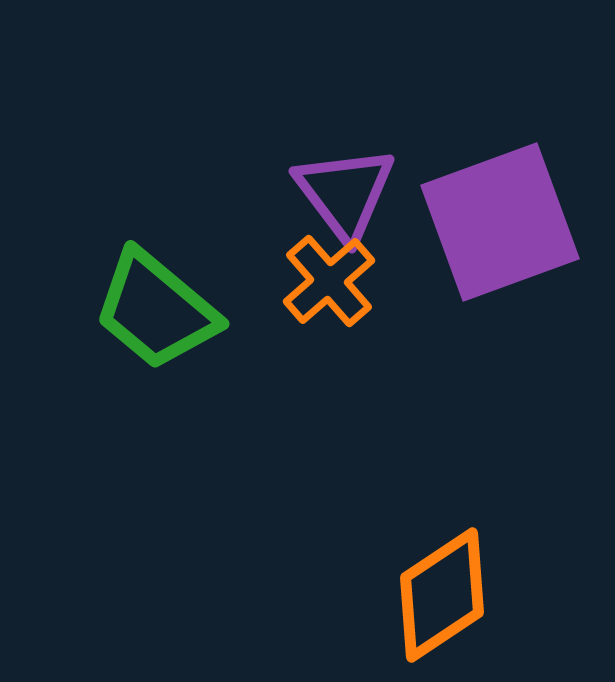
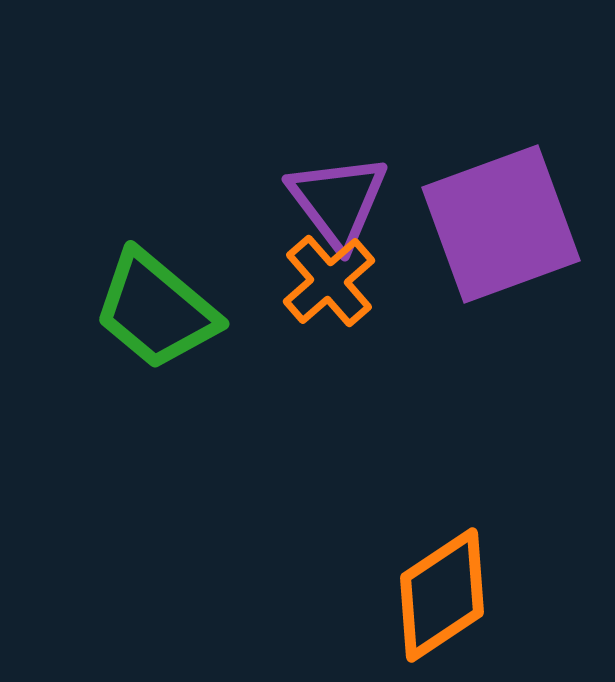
purple triangle: moved 7 px left, 8 px down
purple square: moved 1 px right, 2 px down
